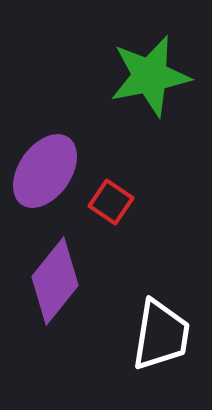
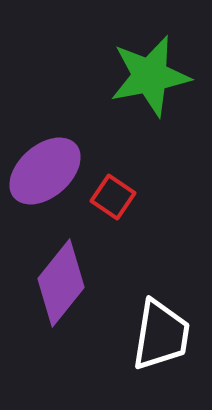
purple ellipse: rotated 14 degrees clockwise
red square: moved 2 px right, 5 px up
purple diamond: moved 6 px right, 2 px down
